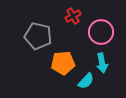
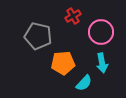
cyan semicircle: moved 2 px left, 2 px down
